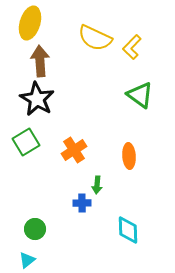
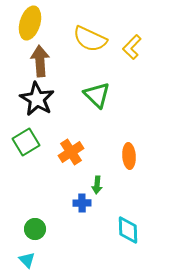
yellow semicircle: moved 5 px left, 1 px down
green triangle: moved 43 px left; rotated 8 degrees clockwise
orange cross: moved 3 px left, 2 px down
cyan triangle: rotated 36 degrees counterclockwise
